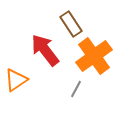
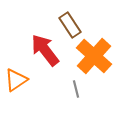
brown rectangle: moved 1 px left, 1 px down
orange cross: rotated 12 degrees counterclockwise
gray line: rotated 42 degrees counterclockwise
